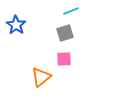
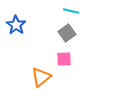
cyan line: rotated 35 degrees clockwise
gray square: moved 2 px right; rotated 18 degrees counterclockwise
